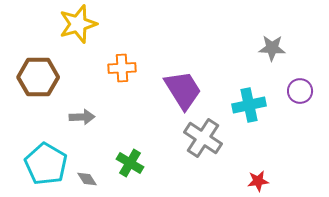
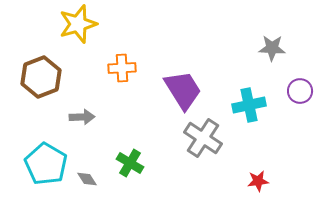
brown hexagon: moved 3 px right; rotated 21 degrees counterclockwise
